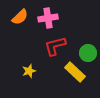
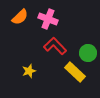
pink cross: moved 1 px down; rotated 30 degrees clockwise
red L-shape: rotated 60 degrees clockwise
